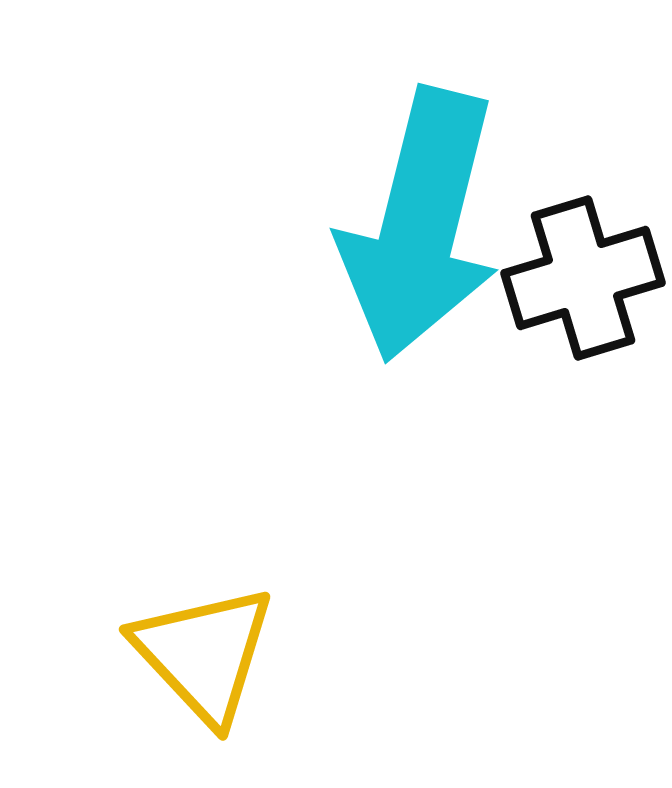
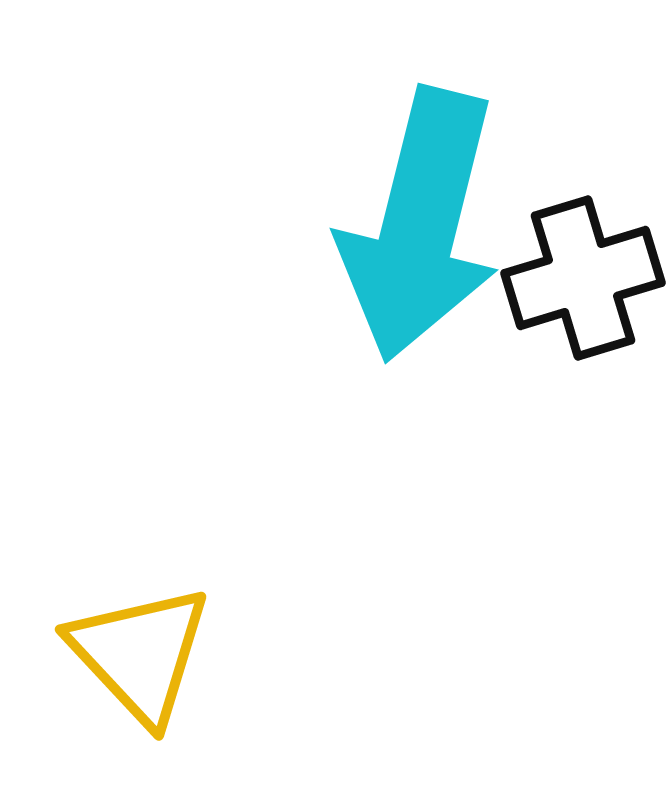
yellow triangle: moved 64 px left
